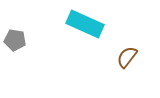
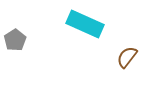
gray pentagon: rotated 30 degrees clockwise
